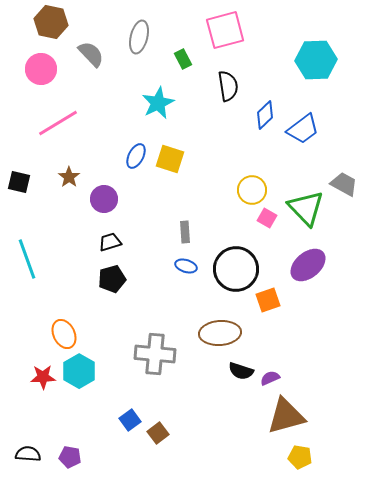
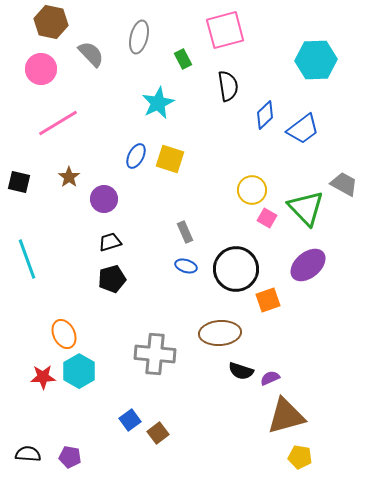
gray rectangle at (185, 232): rotated 20 degrees counterclockwise
